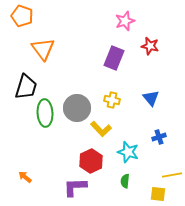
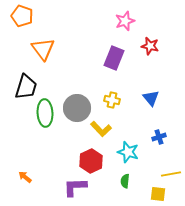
yellow line: moved 1 px left, 1 px up
